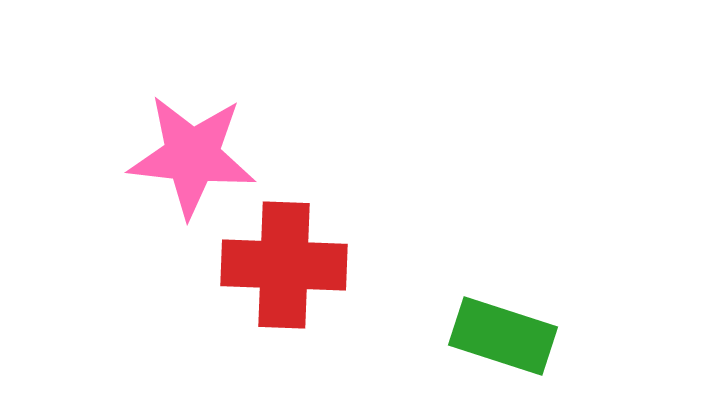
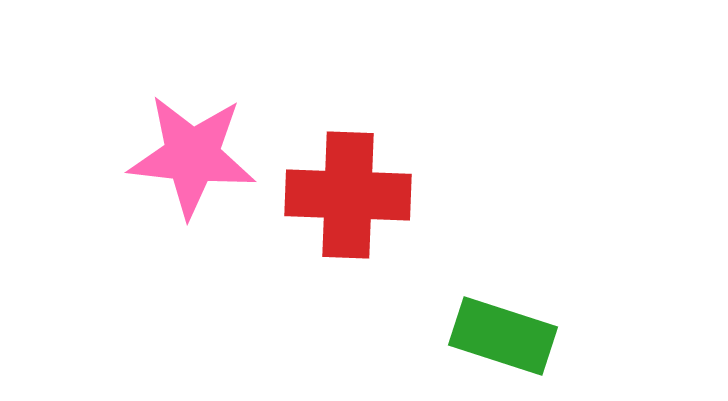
red cross: moved 64 px right, 70 px up
